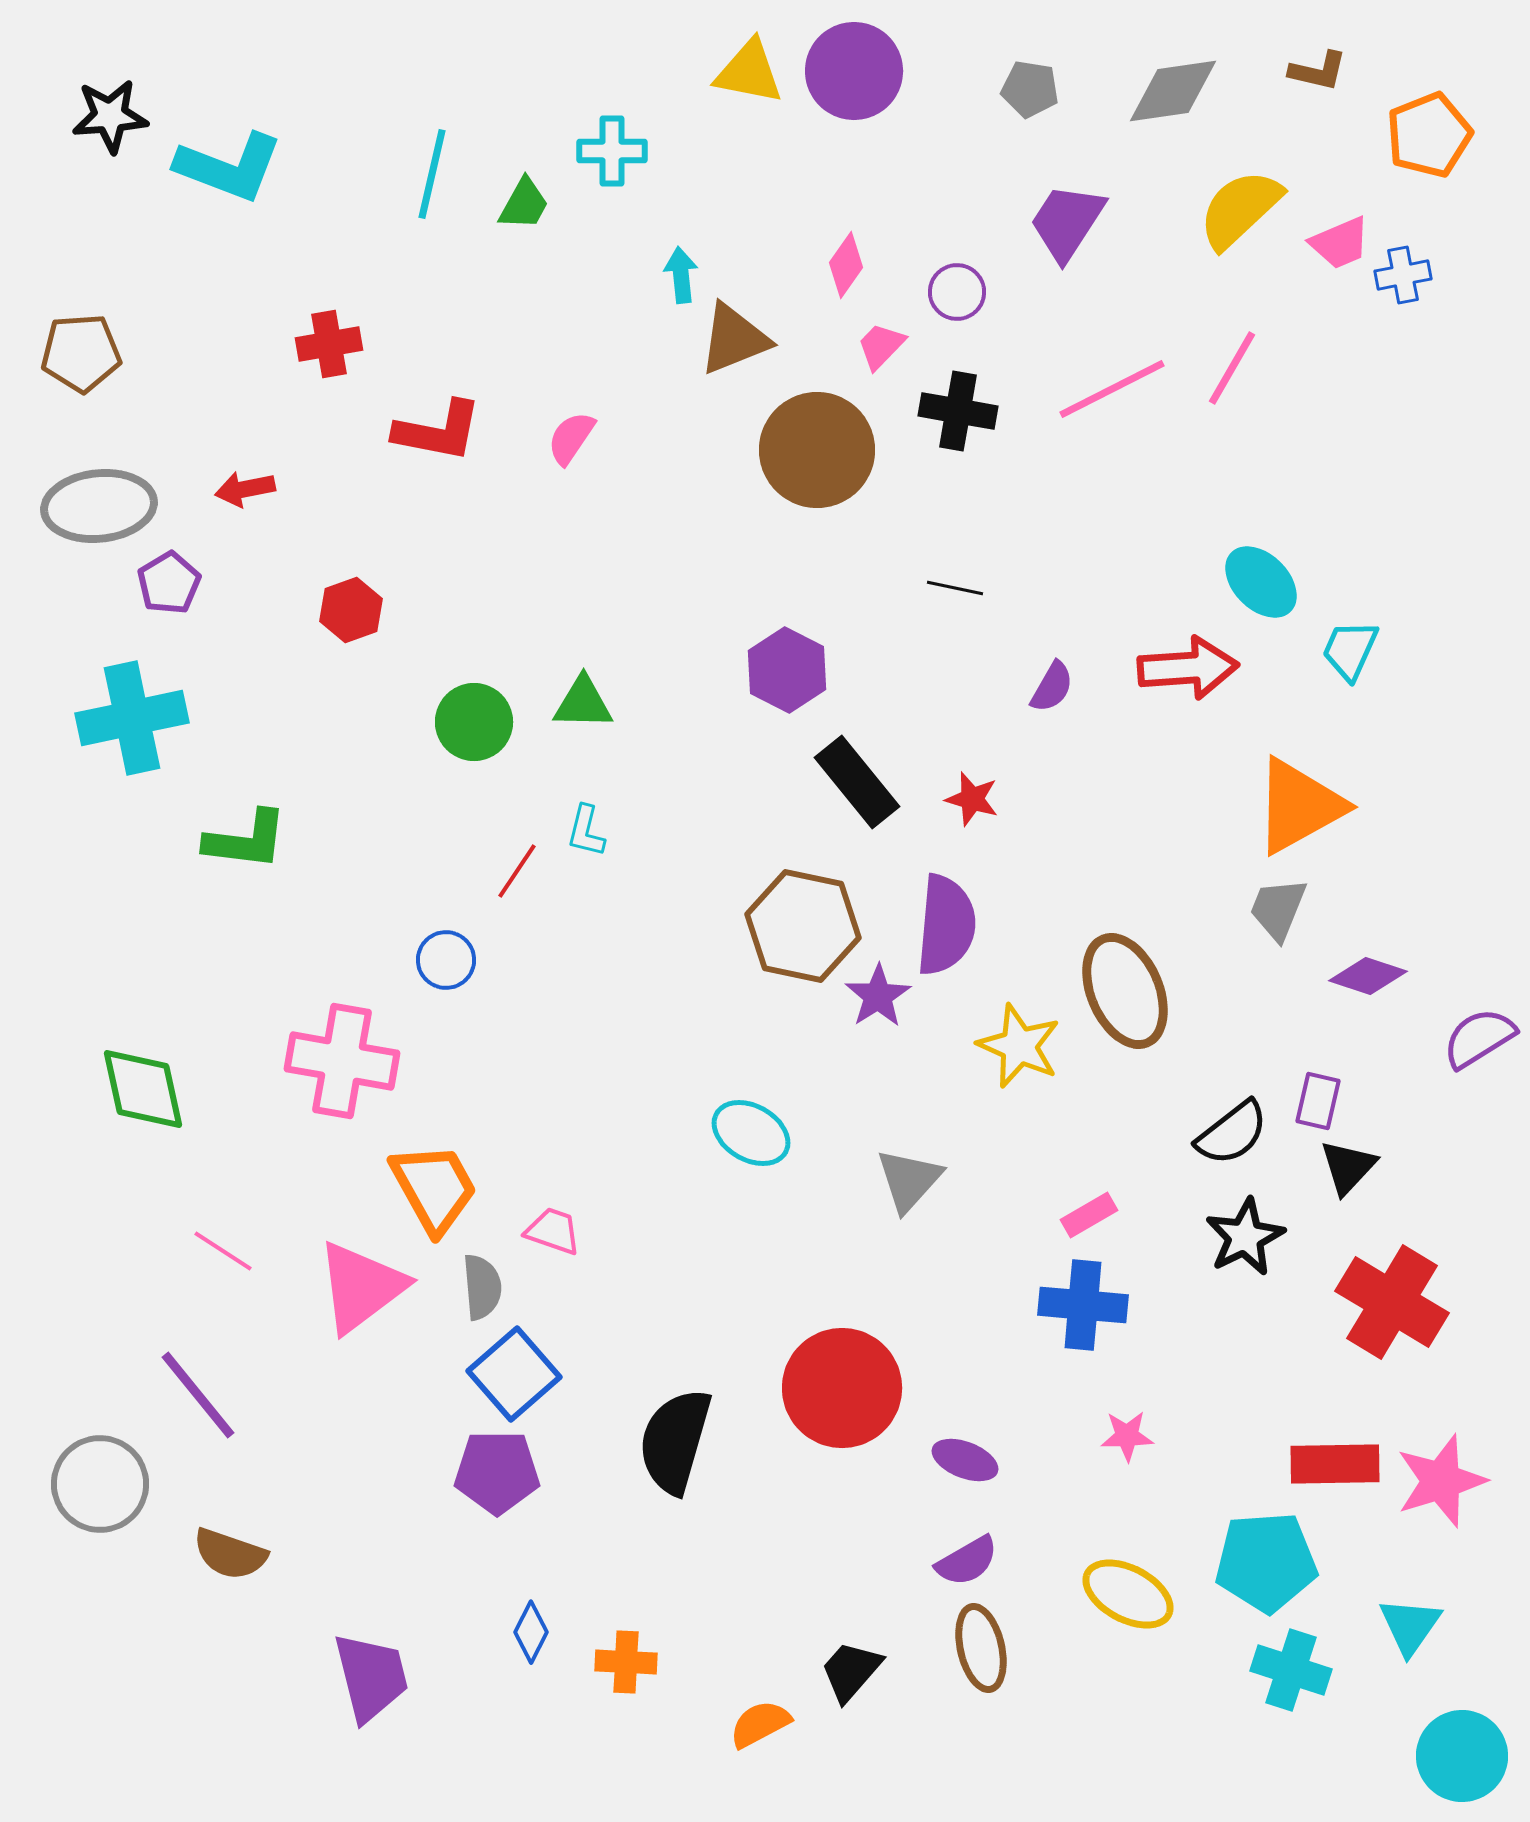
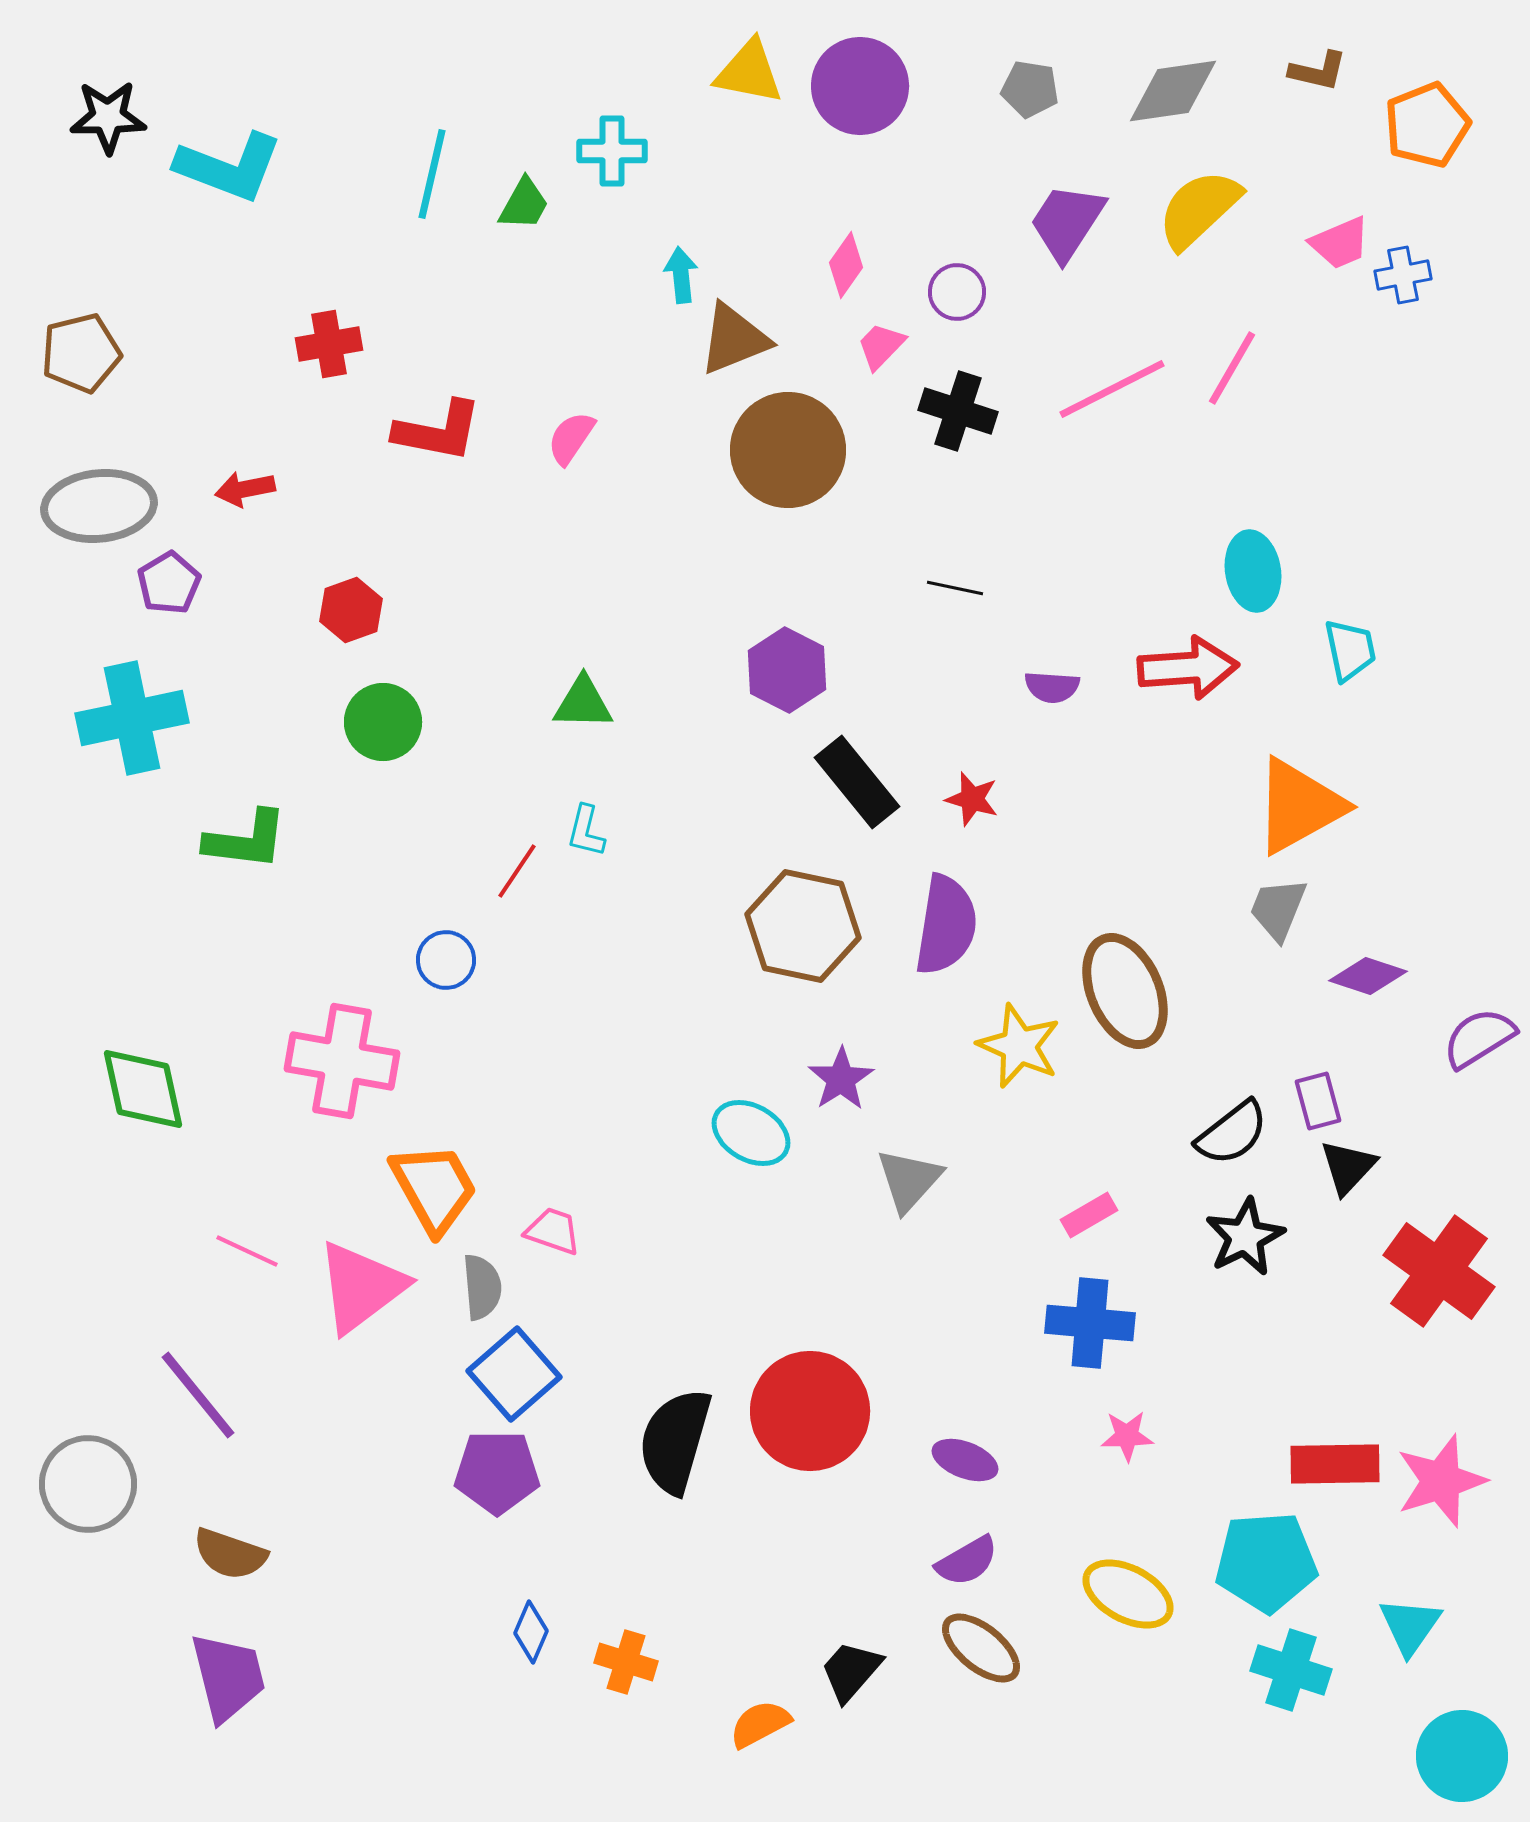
purple circle at (854, 71): moved 6 px right, 15 px down
black star at (110, 116): moved 2 px left, 1 px down; rotated 4 degrees clockwise
orange pentagon at (1429, 135): moved 2 px left, 10 px up
yellow semicircle at (1240, 209): moved 41 px left
brown pentagon at (81, 353): rotated 10 degrees counterclockwise
black cross at (958, 411): rotated 8 degrees clockwise
brown circle at (817, 450): moved 29 px left
cyan ellipse at (1261, 582): moved 8 px left, 11 px up; rotated 36 degrees clockwise
cyan trapezoid at (1350, 650): rotated 144 degrees clockwise
purple semicircle at (1052, 687): rotated 64 degrees clockwise
green circle at (474, 722): moved 91 px left
purple semicircle at (946, 925): rotated 4 degrees clockwise
purple star at (878, 996): moved 37 px left, 83 px down
purple rectangle at (1318, 1101): rotated 28 degrees counterclockwise
pink line at (223, 1251): moved 24 px right; rotated 8 degrees counterclockwise
red cross at (1392, 1302): moved 47 px right, 31 px up; rotated 5 degrees clockwise
blue cross at (1083, 1305): moved 7 px right, 18 px down
red circle at (842, 1388): moved 32 px left, 23 px down
gray circle at (100, 1484): moved 12 px left
blue diamond at (531, 1632): rotated 4 degrees counterclockwise
brown ellipse at (981, 1648): rotated 38 degrees counterclockwise
orange cross at (626, 1662): rotated 14 degrees clockwise
purple trapezoid at (371, 1677): moved 143 px left
